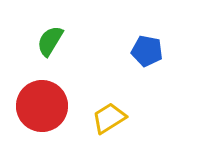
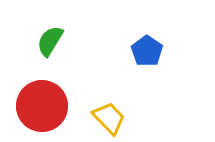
blue pentagon: rotated 24 degrees clockwise
yellow trapezoid: rotated 78 degrees clockwise
